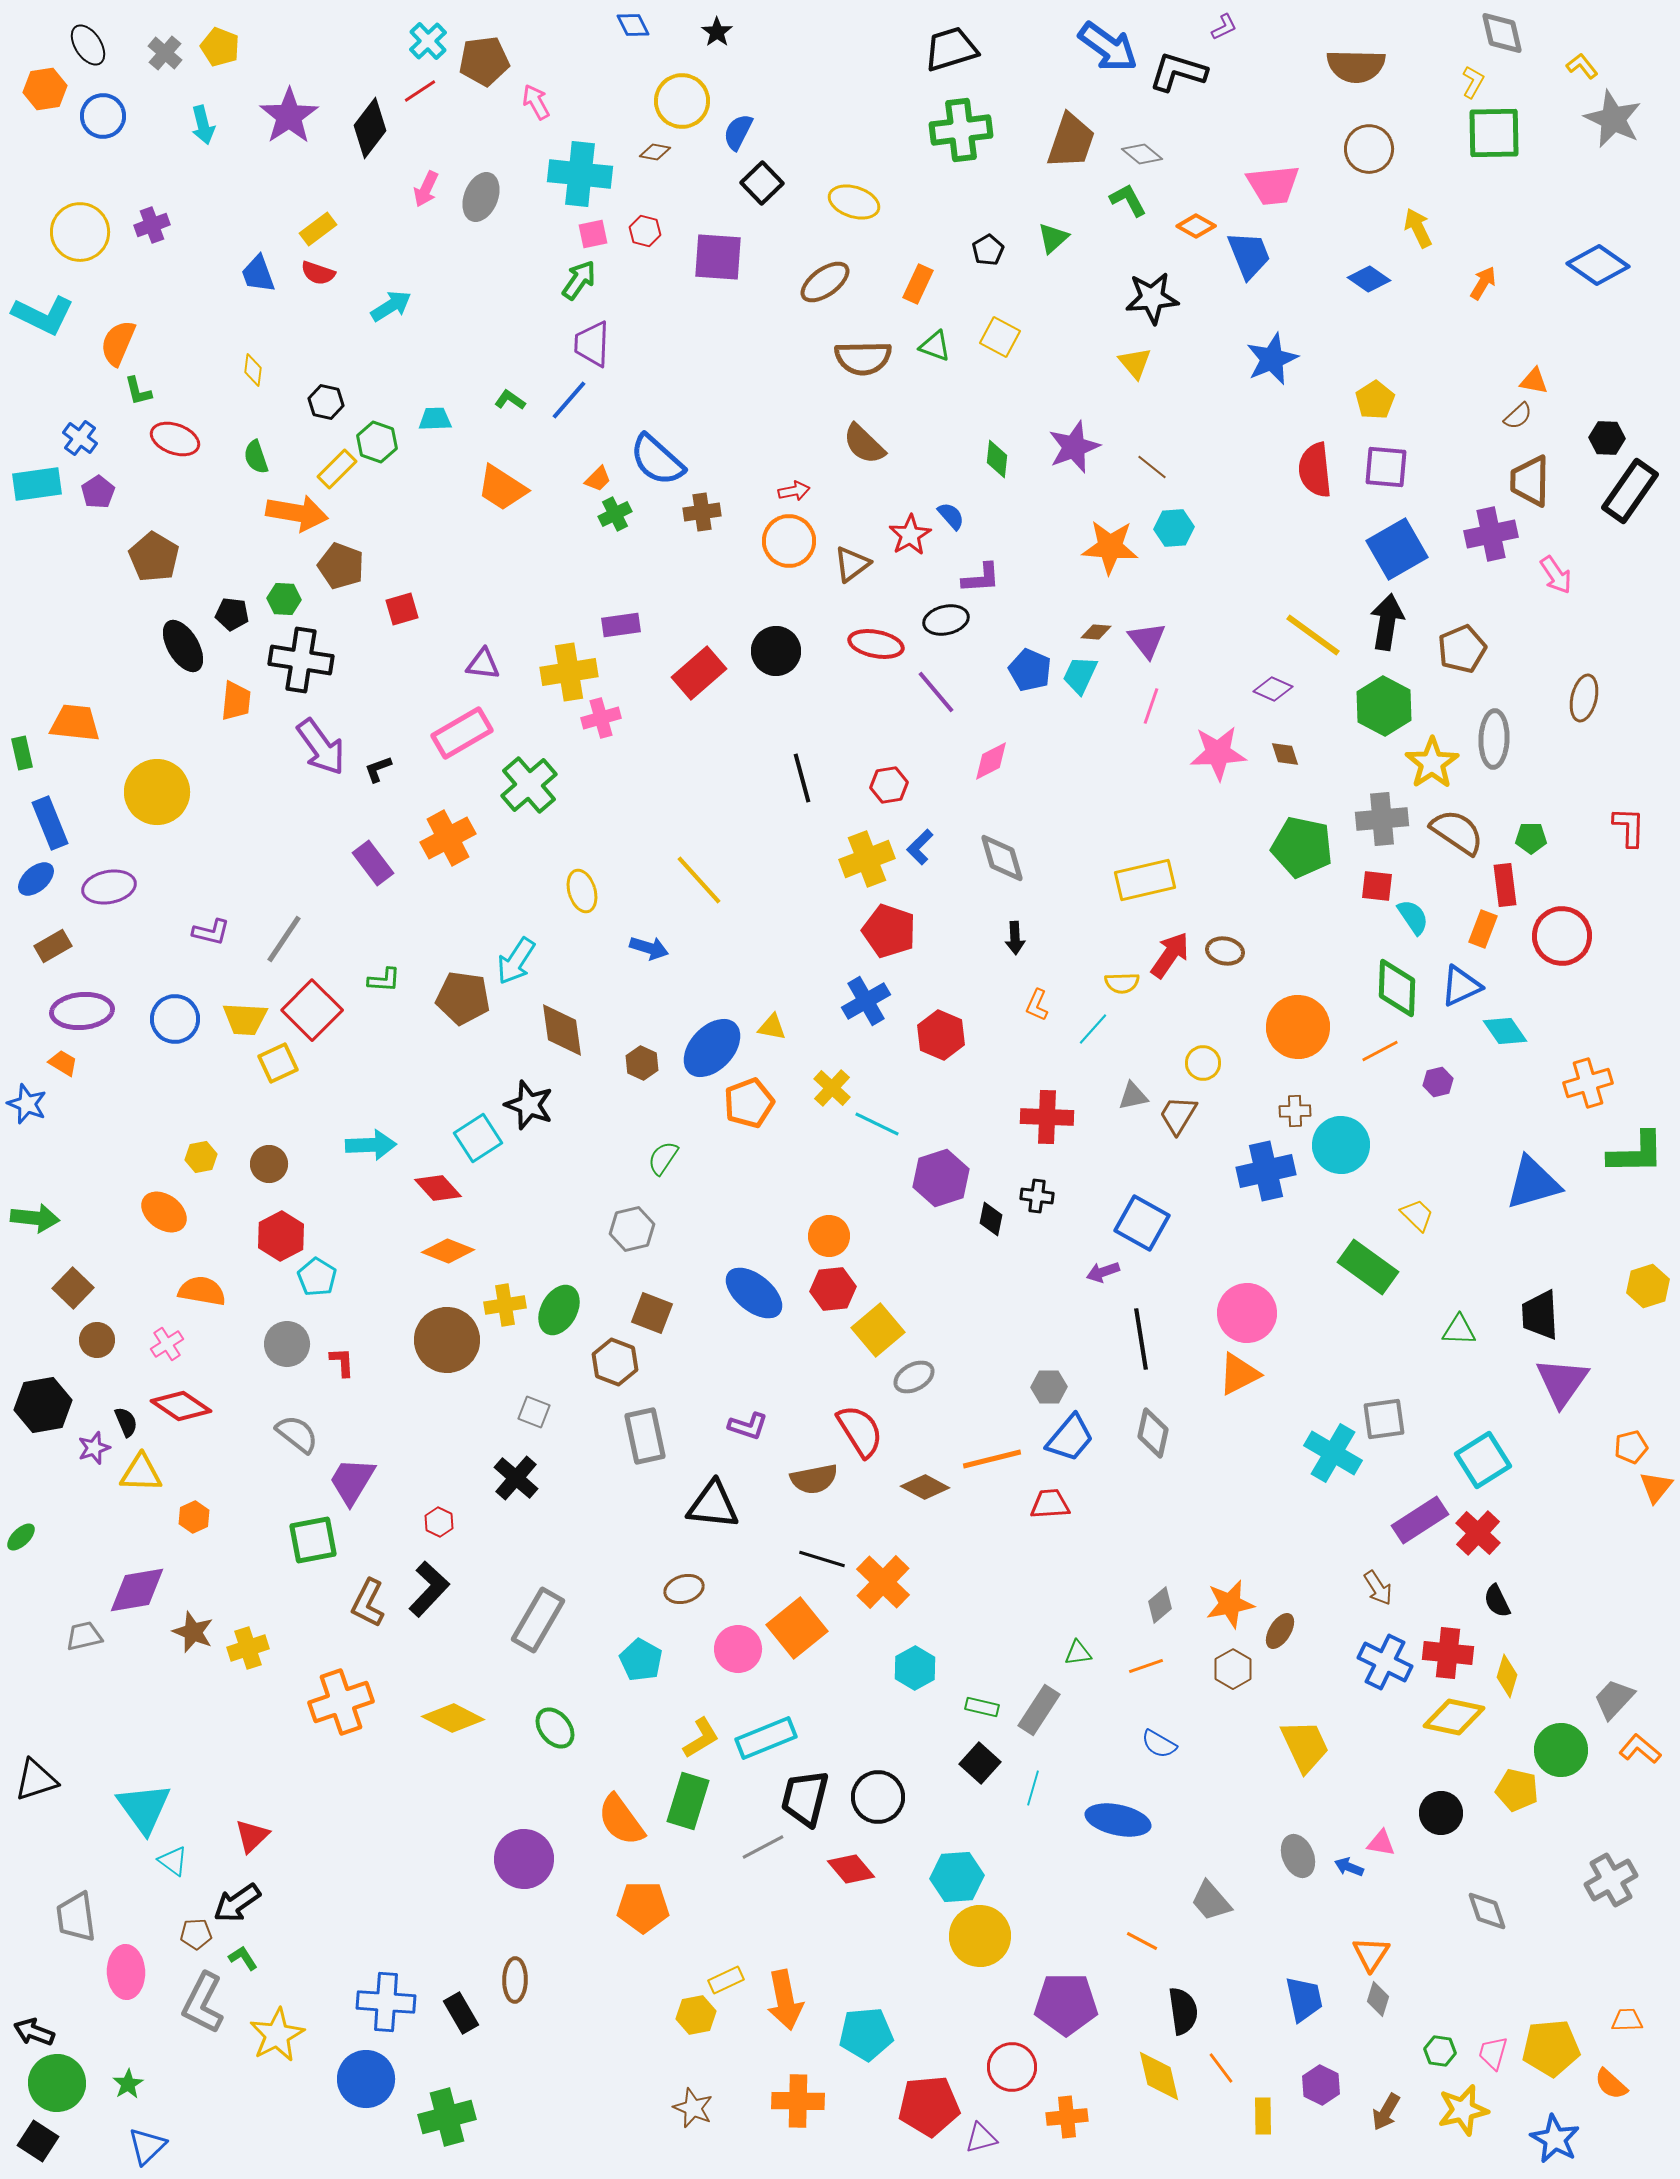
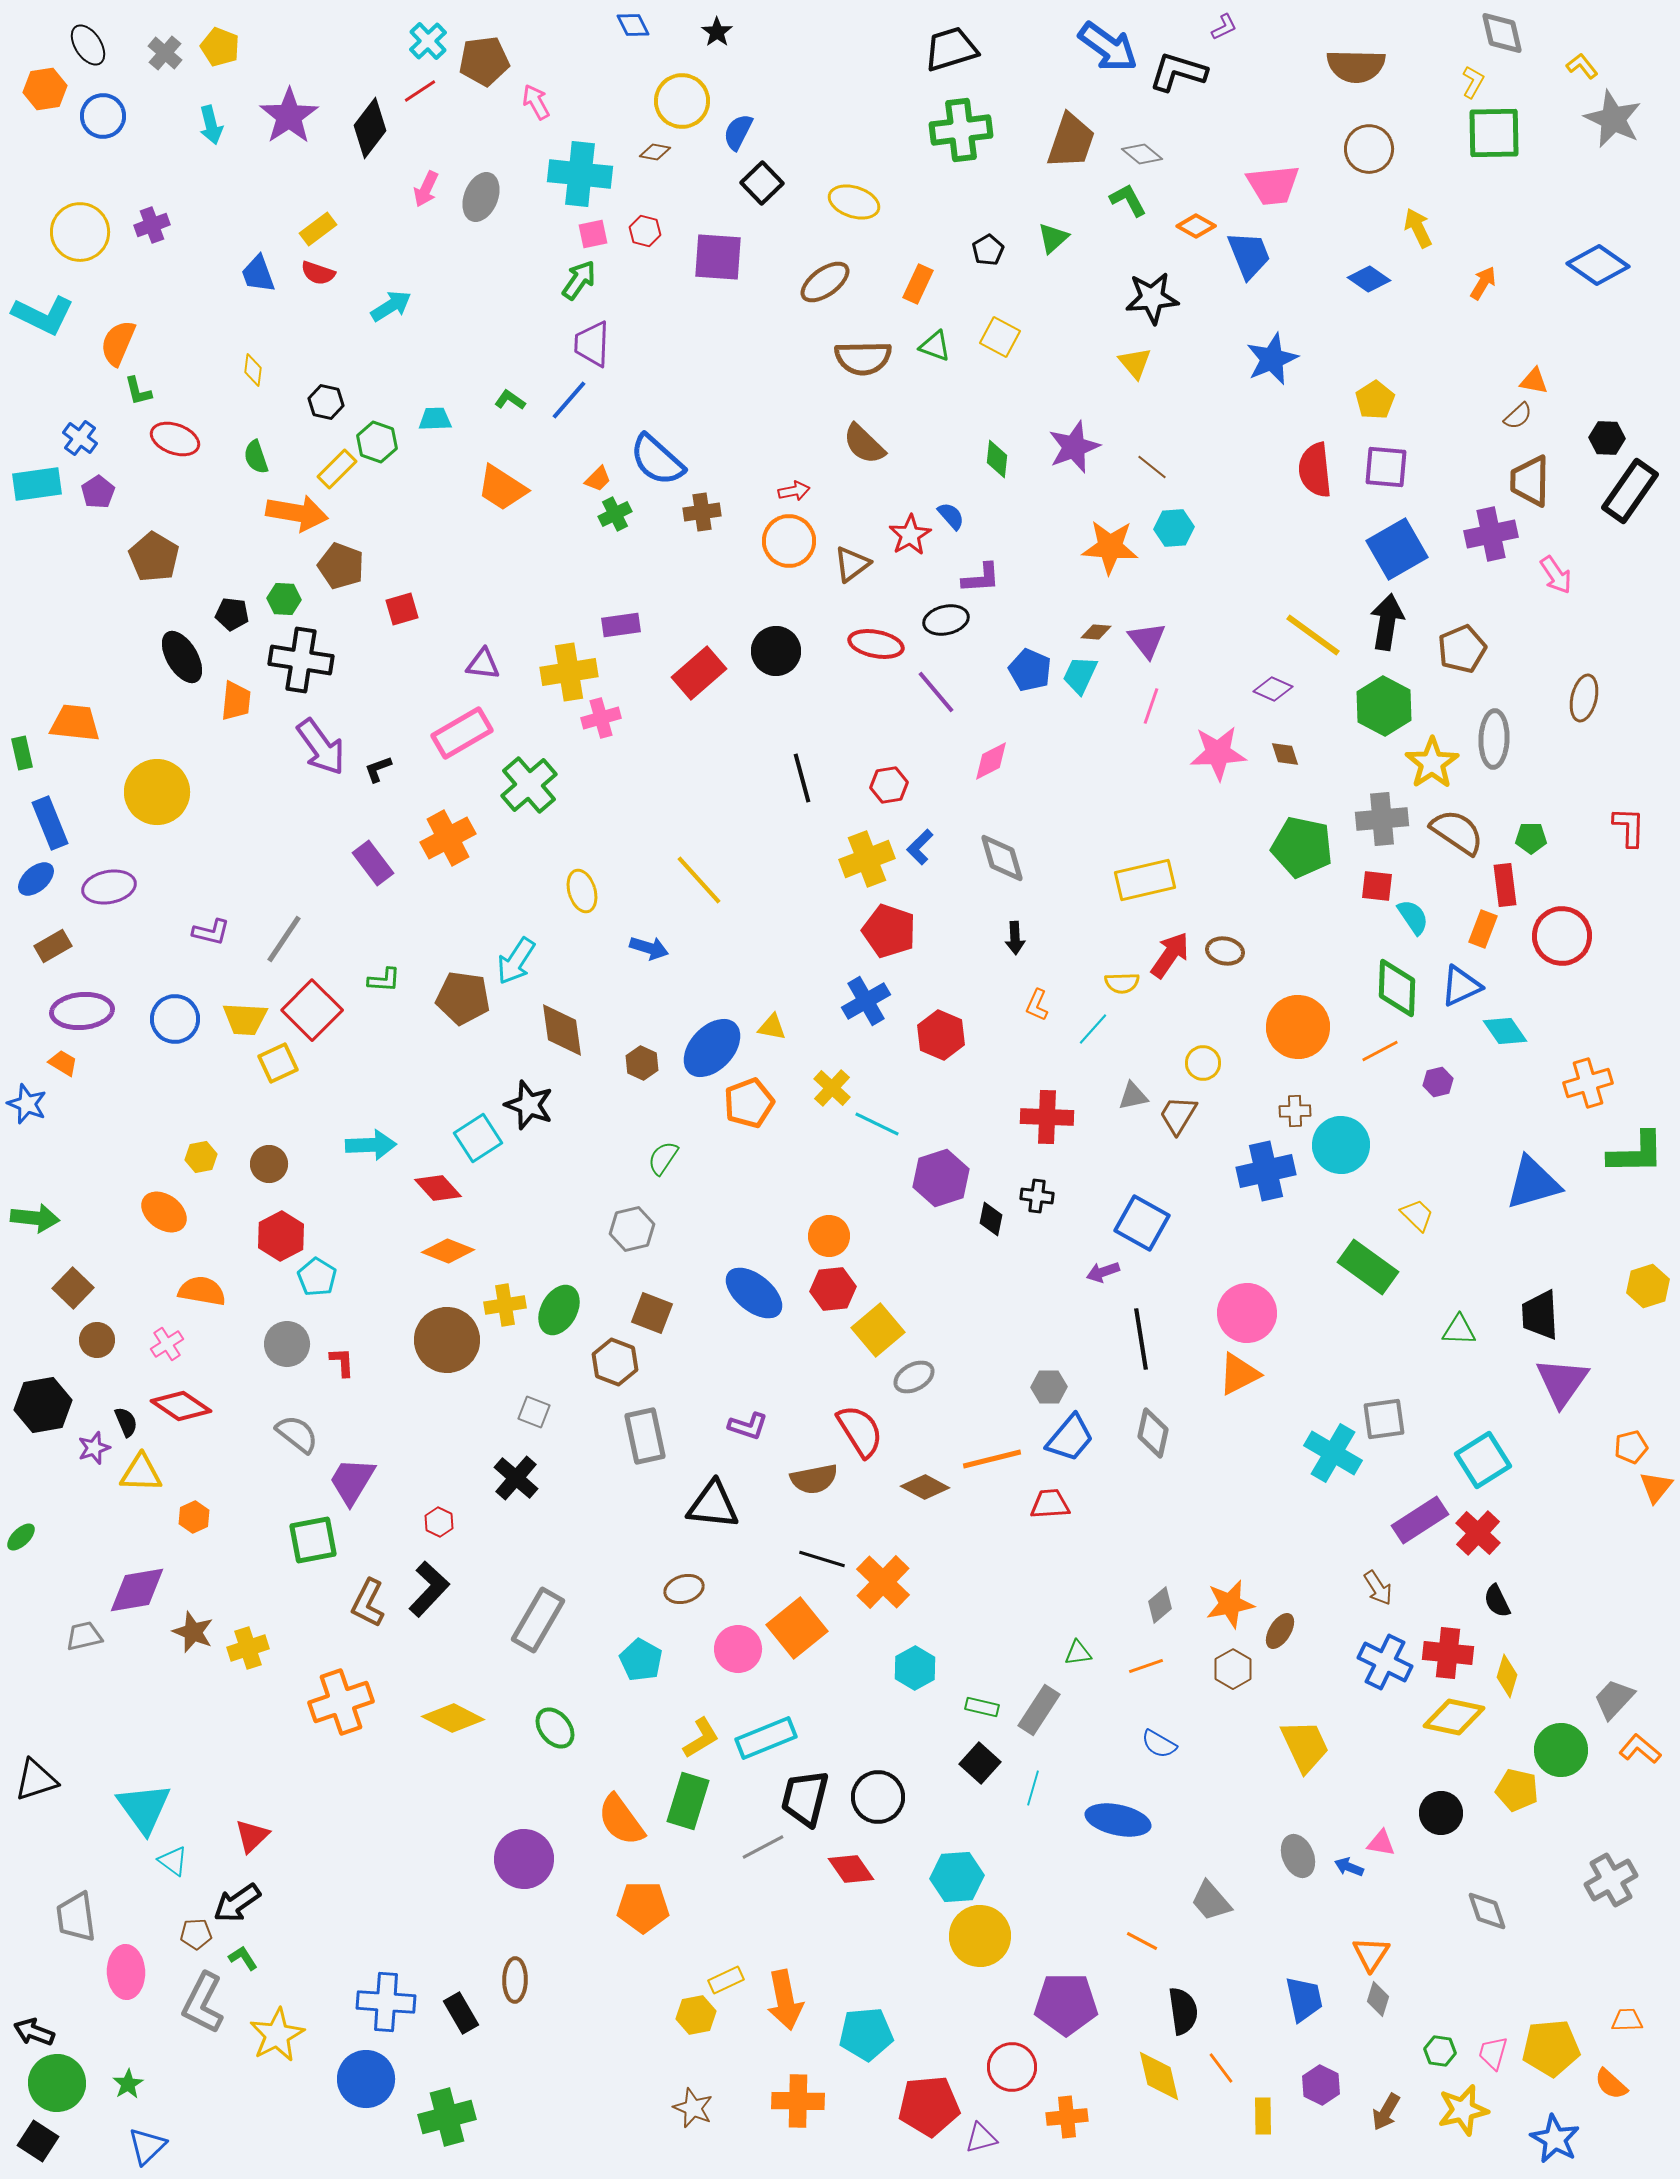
cyan arrow at (203, 125): moved 8 px right
black ellipse at (183, 646): moved 1 px left, 11 px down
red diamond at (851, 1869): rotated 6 degrees clockwise
